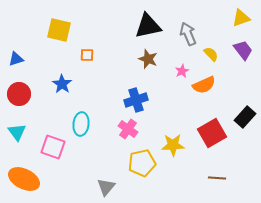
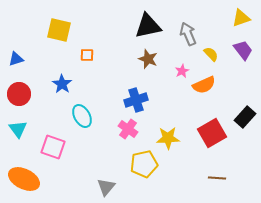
cyan ellipse: moved 1 px right, 8 px up; rotated 35 degrees counterclockwise
cyan triangle: moved 1 px right, 3 px up
yellow star: moved 5 px left, 7 px up
yellow pentagon: moved 2 px right, 1 px down
